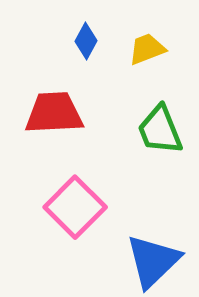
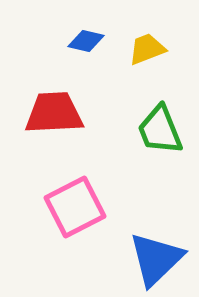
blue diamond: rotated 75 degrees clockwise
pink square: rotated 18 degrees clockwise
blue triangle: moved 3 px right, 2 px up
